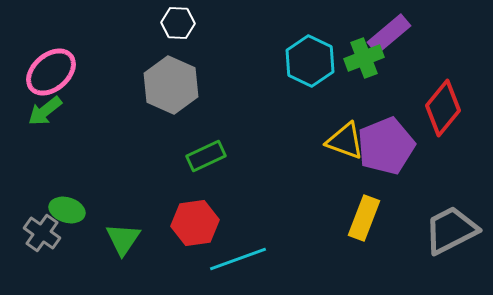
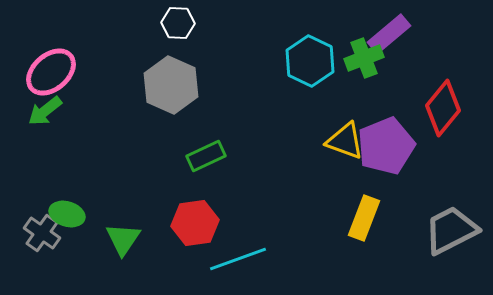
green ellipse: moved 4 px down
